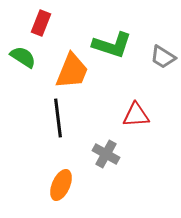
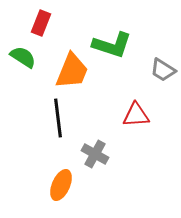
gray trapezoid: moved 13 px down
gray cross: moved 11 px left
